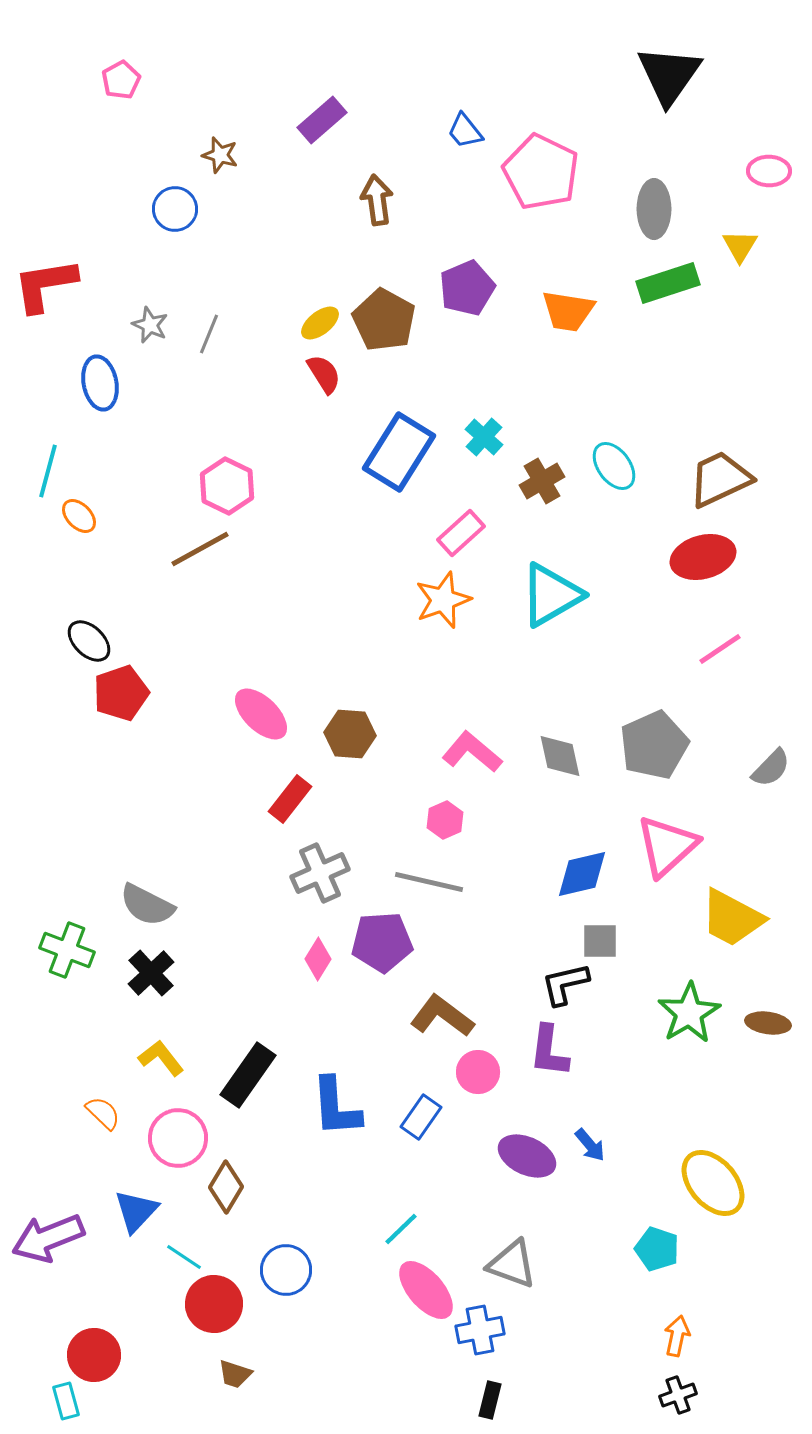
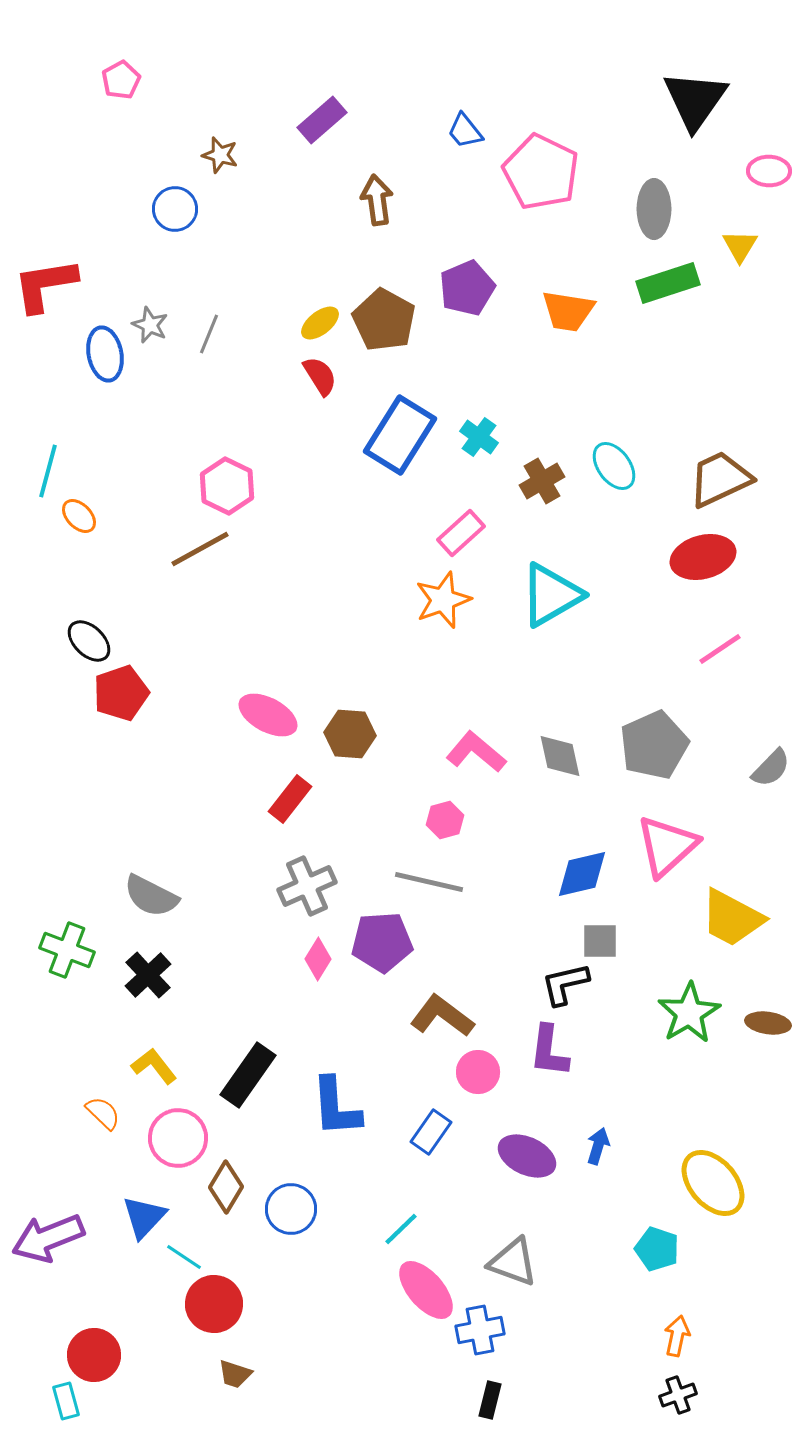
black triangle at (669, 75): moved 26 px right, 25 px down
red semicircle at (324, 374): moved 4 px left, 2 px down
blue ellipse at (100, 383): moved 5 px right, 29 px up
cyan cross at (484, 437): moved 5 px left; rotated 6 degrees counterclockwise
blue rectangle at (399, 452): moved 1 px right, 17 px up
pink ellipse at (261, 714): moved 7 px right, 1 px down; rotated 16 degrees counterclockwise
pink L-shape at (472, 752): moved 4 px right
pink hexagon at (445, 820): rotated 9 degrees clockwise
gray cross at (320, 873): moved 13 px left, 13 px down
gray semicircle at (147, 905): moved 4 px right, 9 px up
black cross at (151, 973): moved 3 px left, 2 px down
yellow L-shape at (161, 1058): moved 7 px left, 8 px down
blue rectangle at (421, 1117): moved 10 px right, 15 px down
blue arrow at (590, 1145): moved 8 px right, 1 px down; rotated 123 degrees counterclockwise
blue triangle at (136, 1211): moved 8 px right, 6 px down
gray triangle at (512, 1264): moved 1 px right, 2 px up
blue circle at (286, 1270): moved 5 px right, 61 px up
